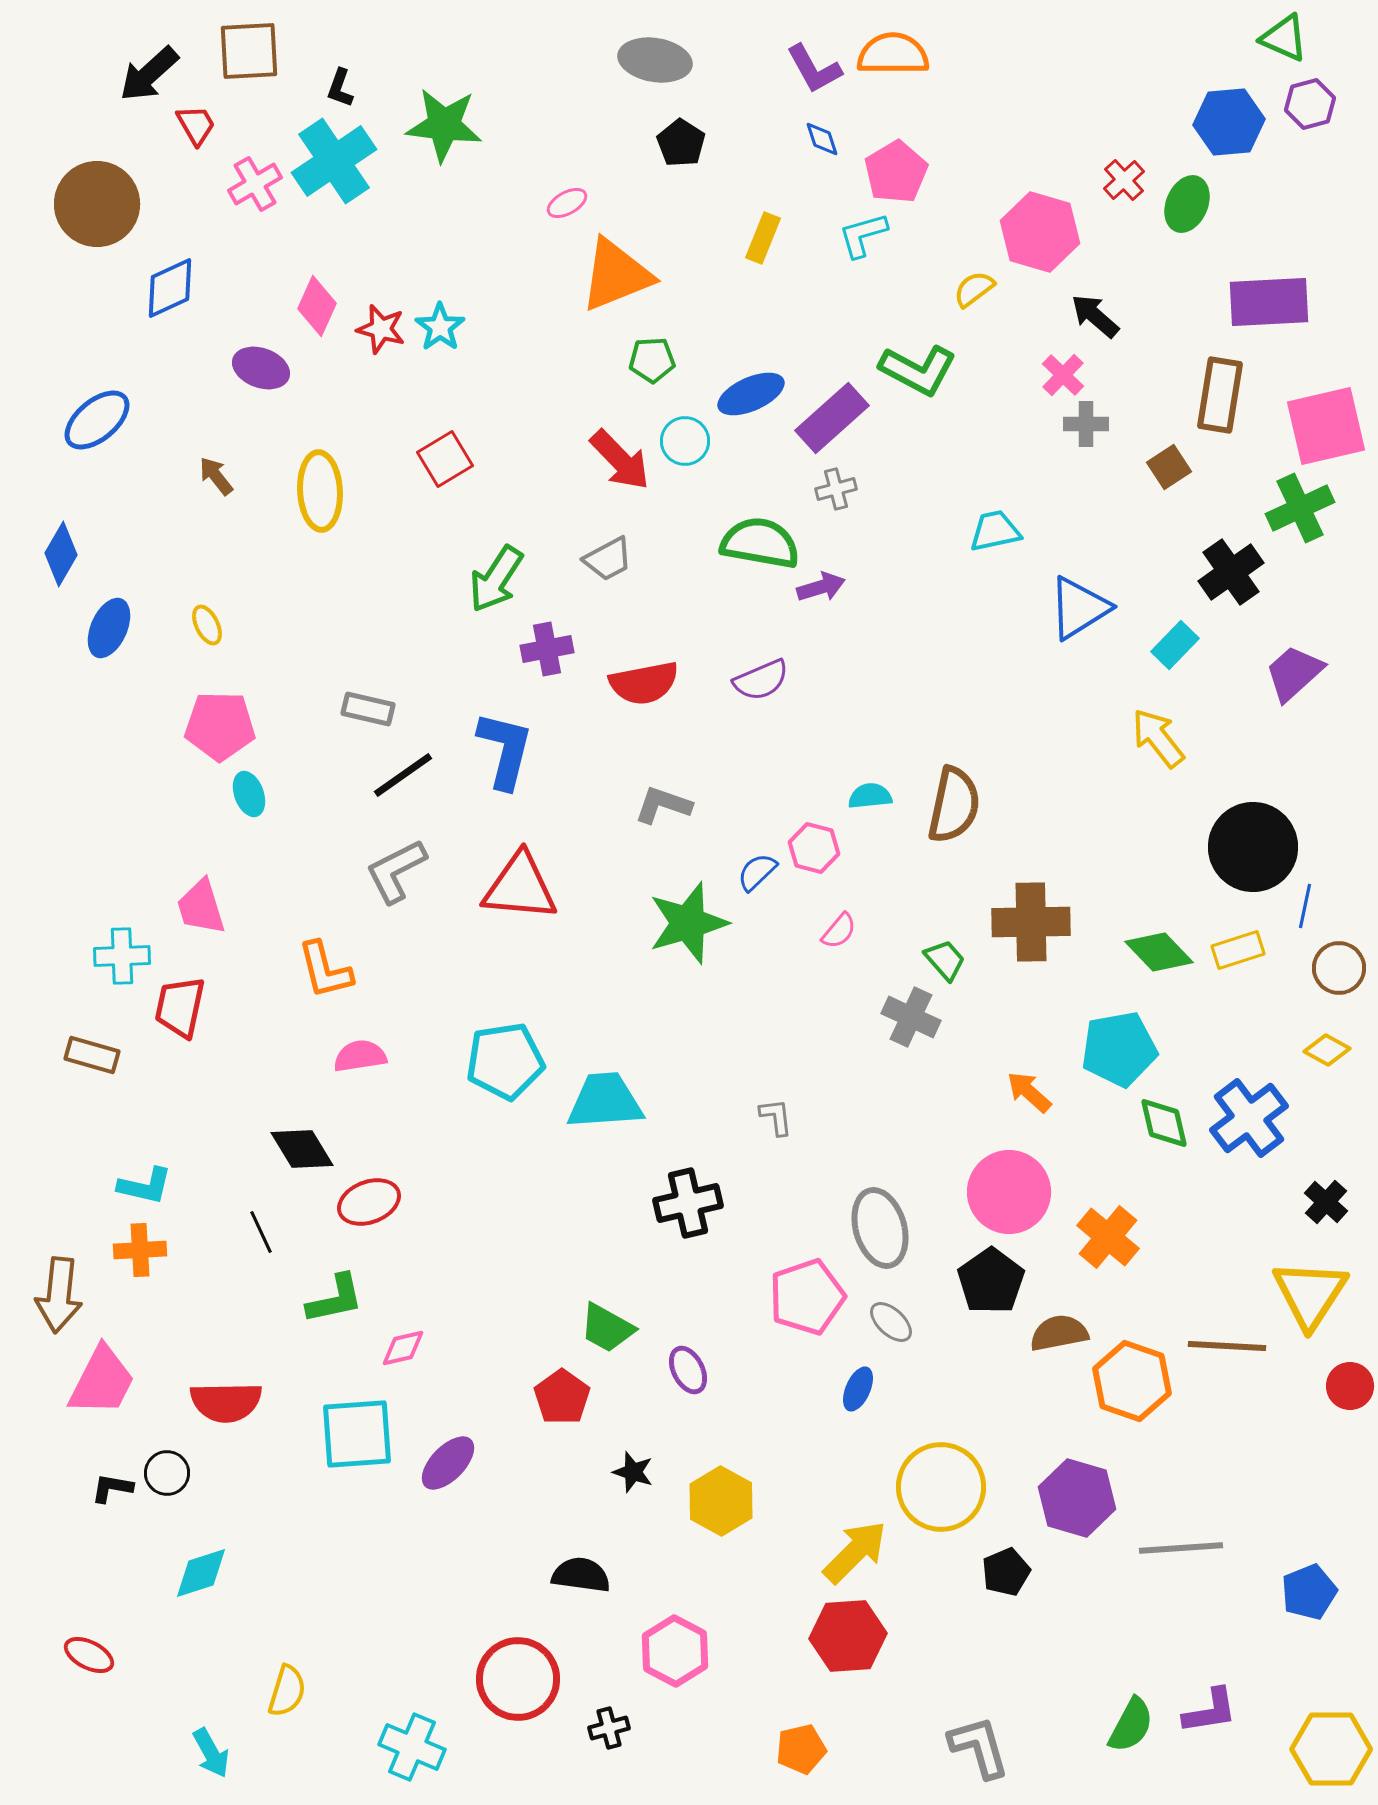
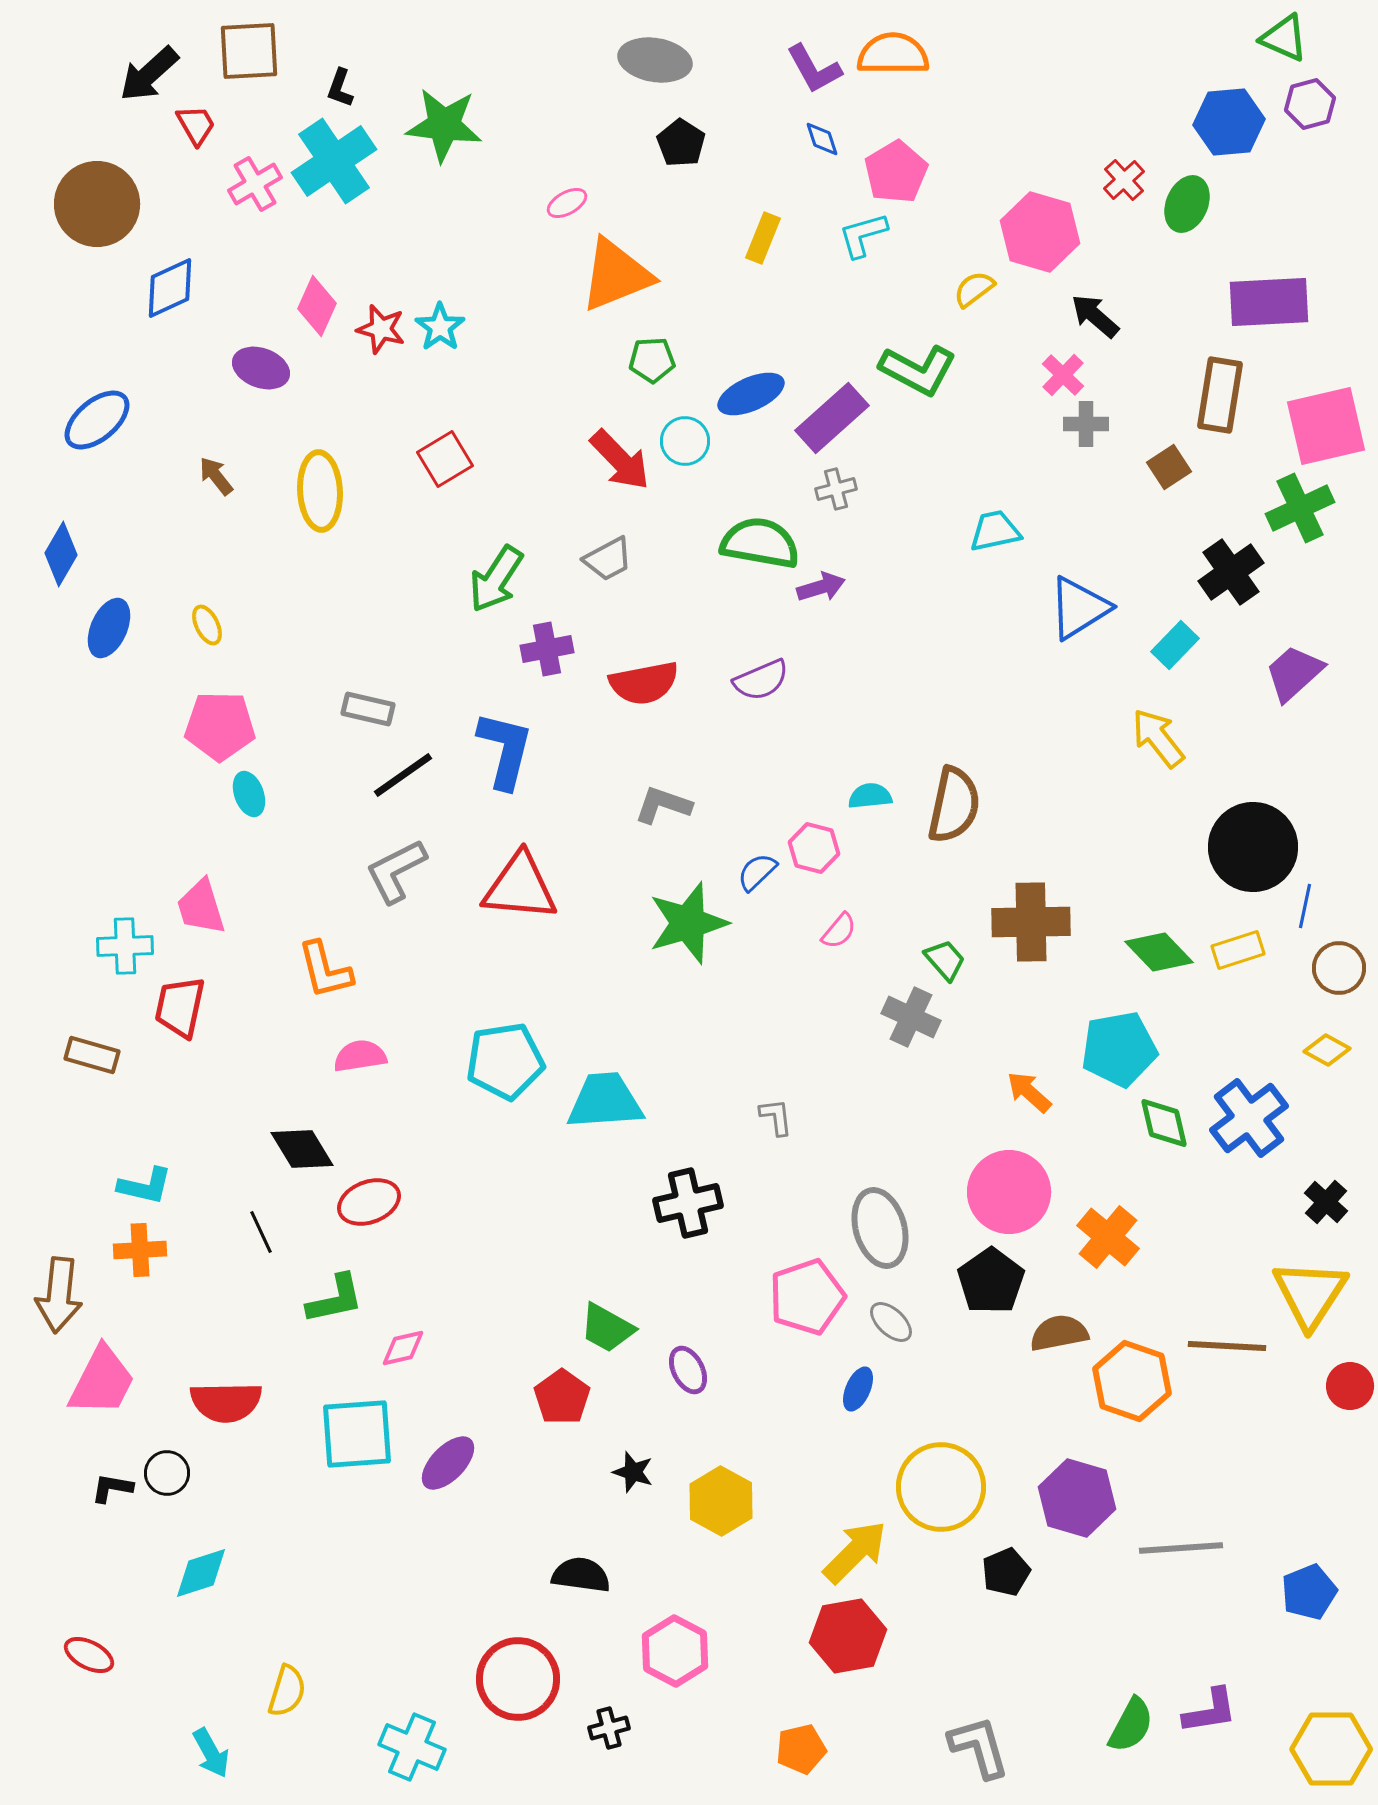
cyan cross at (122, 956): moved 3 px right, 10 px up
red hexagon at (848, 1636): rotated 6 degrees counterclockwise
